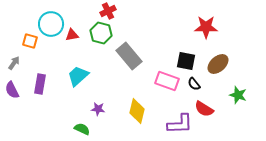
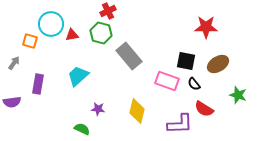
brown ellipse: rotated 10 degrees clockwise
purple rectangle: moved 2 px left
purple semicircle: moved 12 px down; rotated 72 degrees counterclockwise
